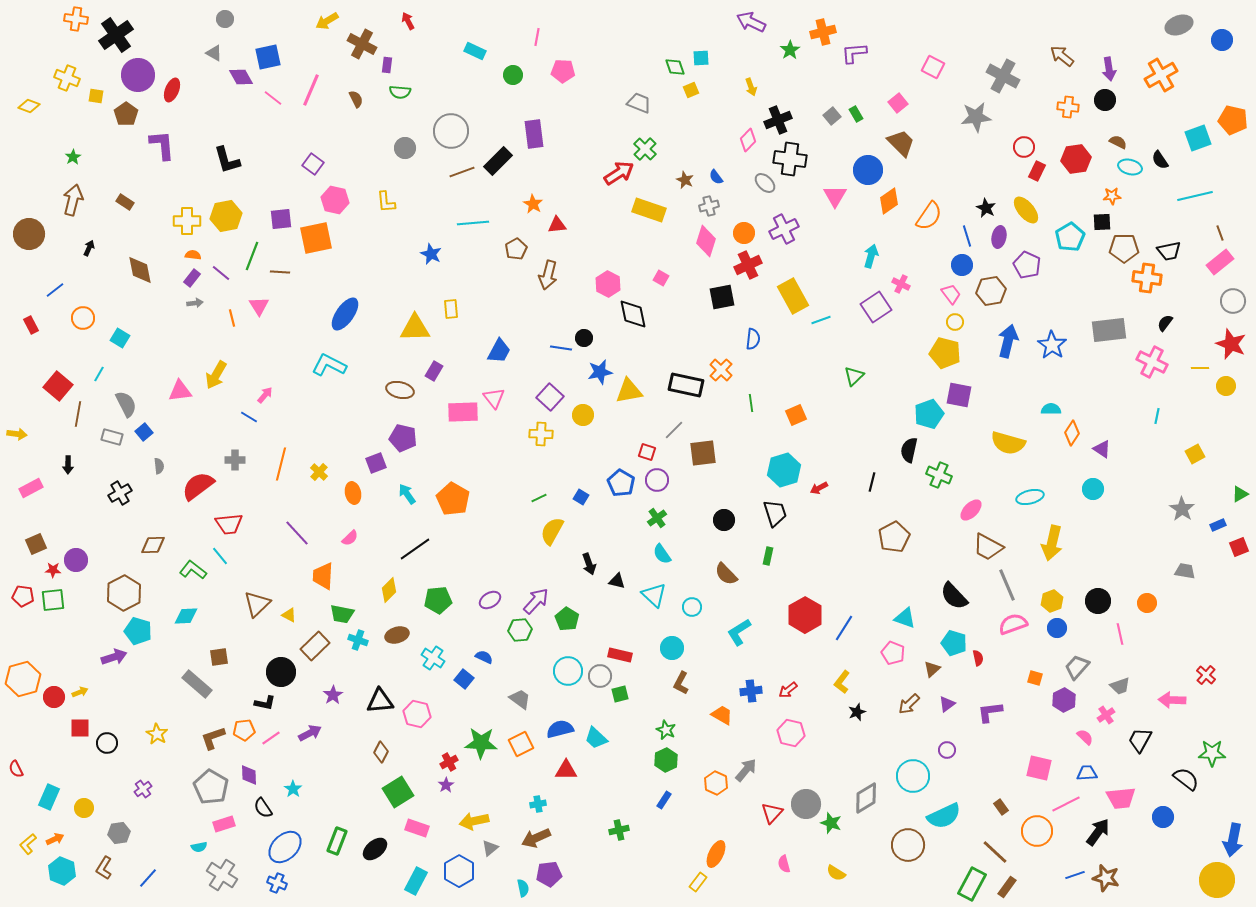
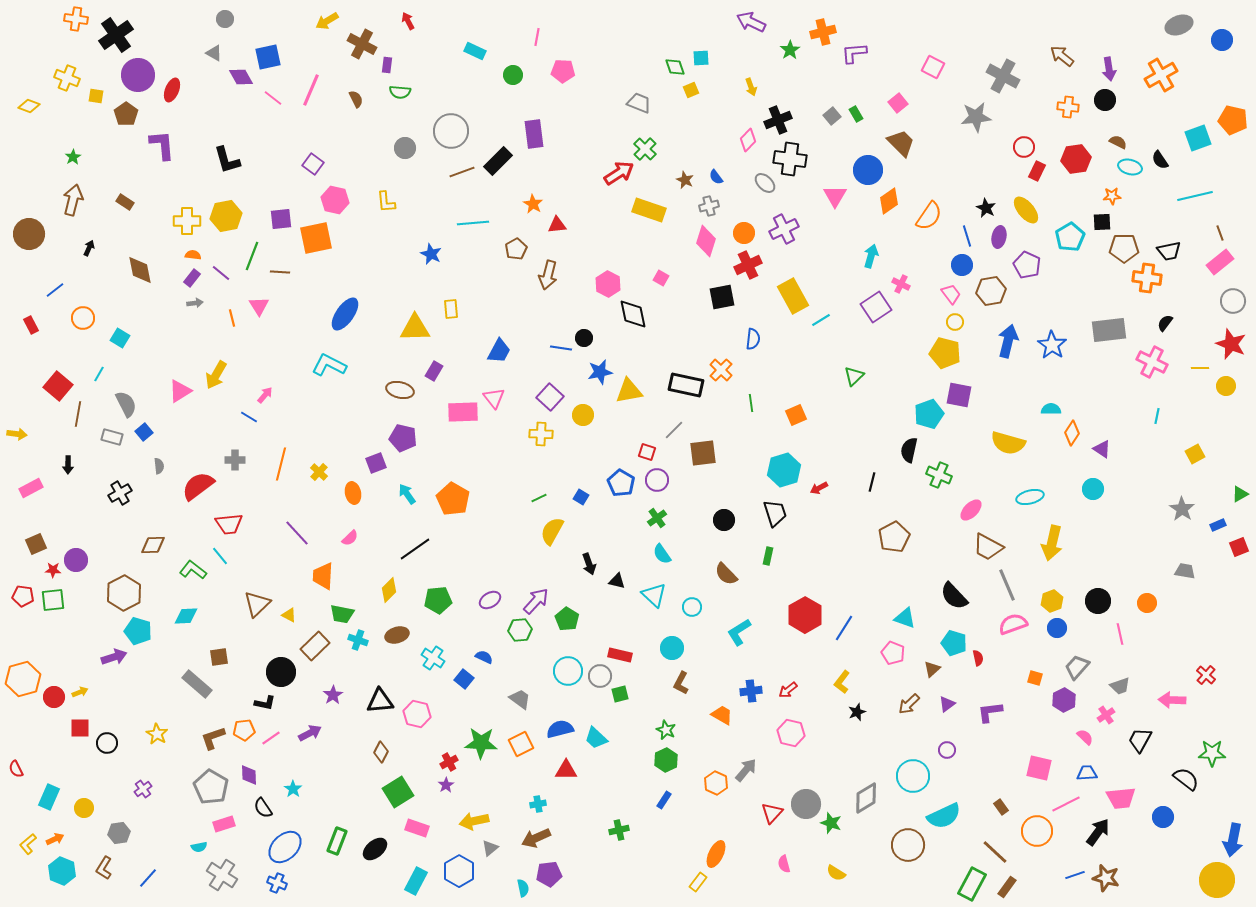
cyan line at (821, 320): rotated 12 degrees counterclockwise
pink triangle at (180, 391): rotated 25 degrees counterclockwise
